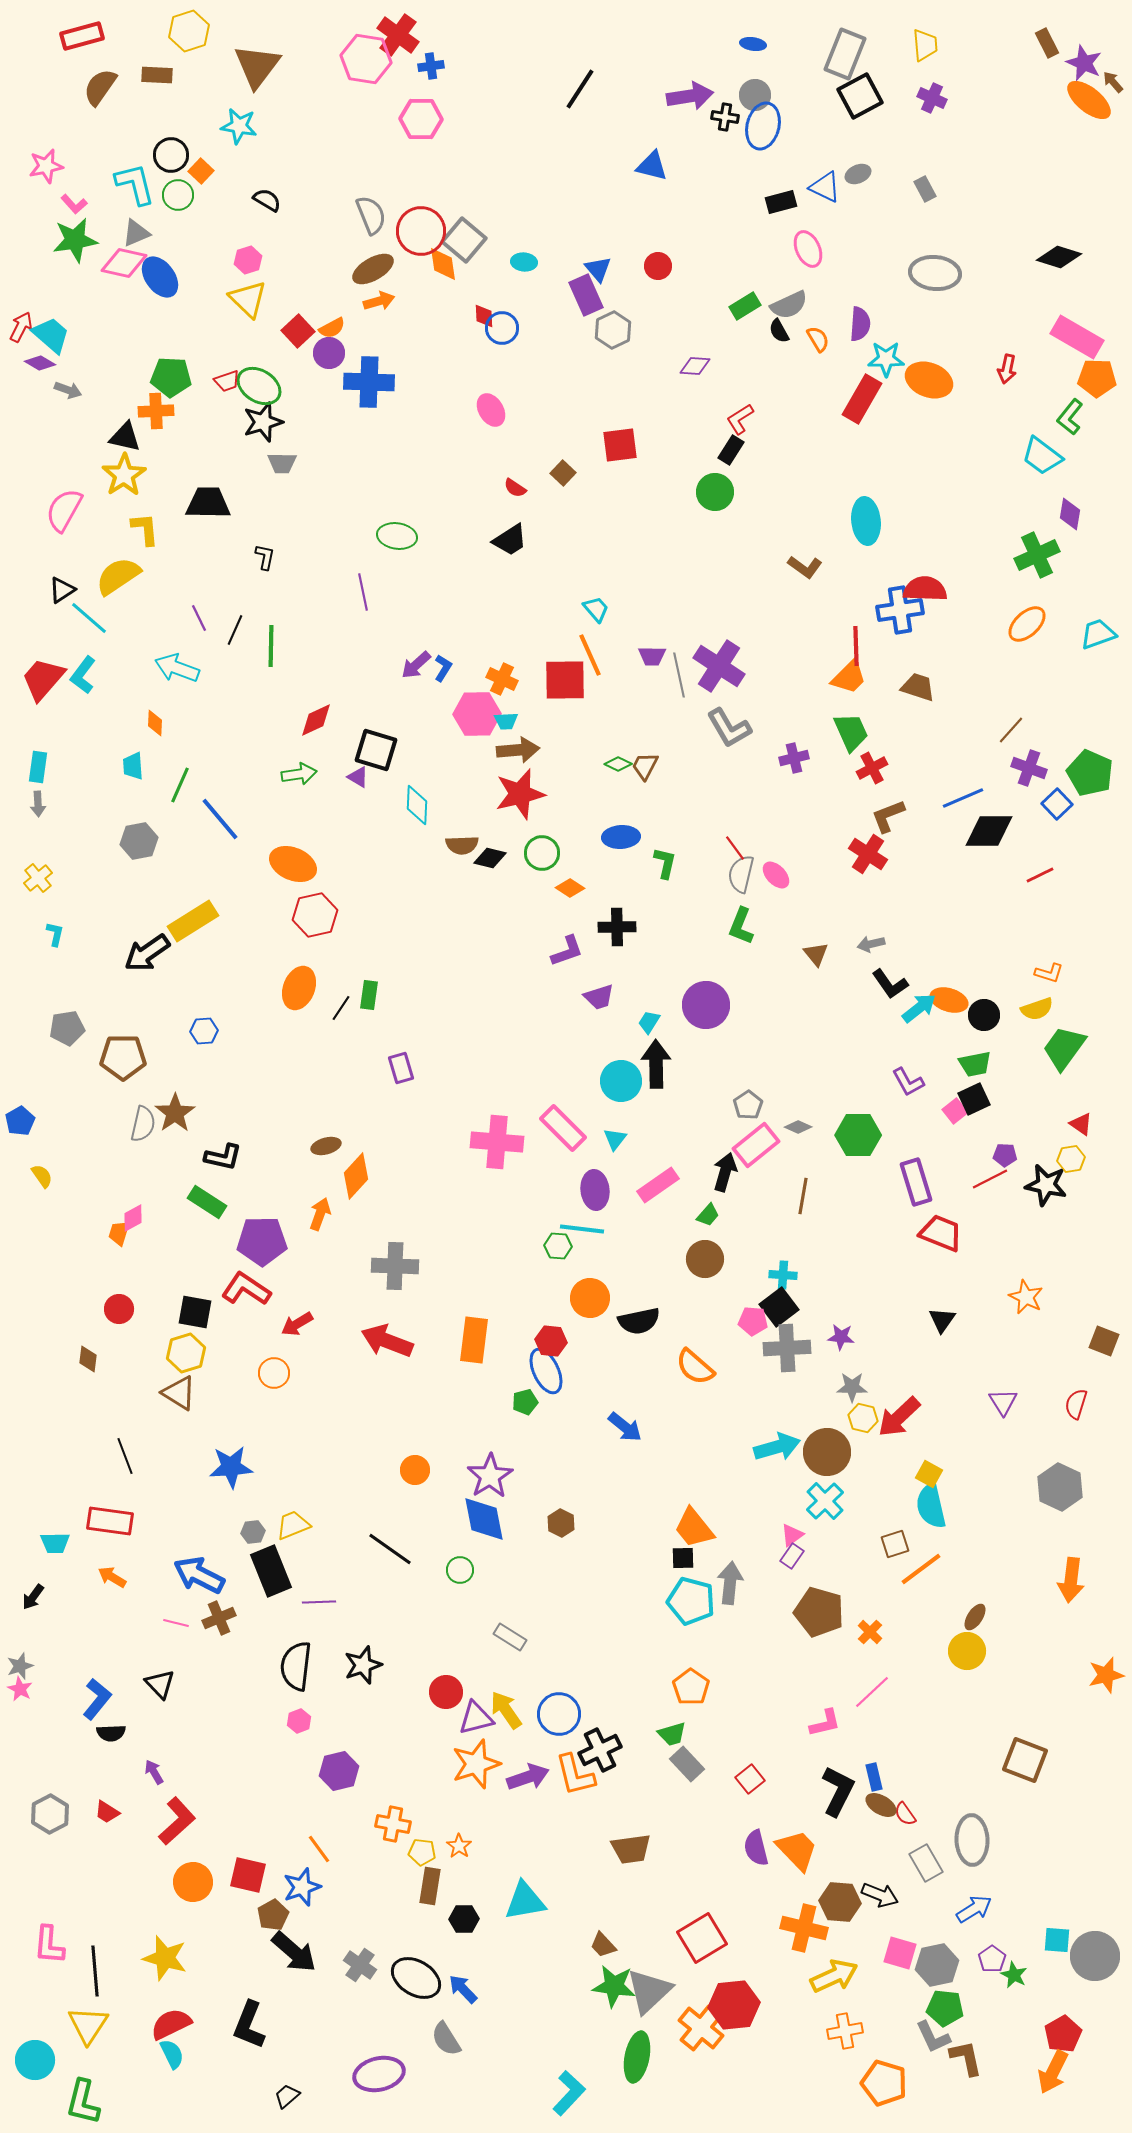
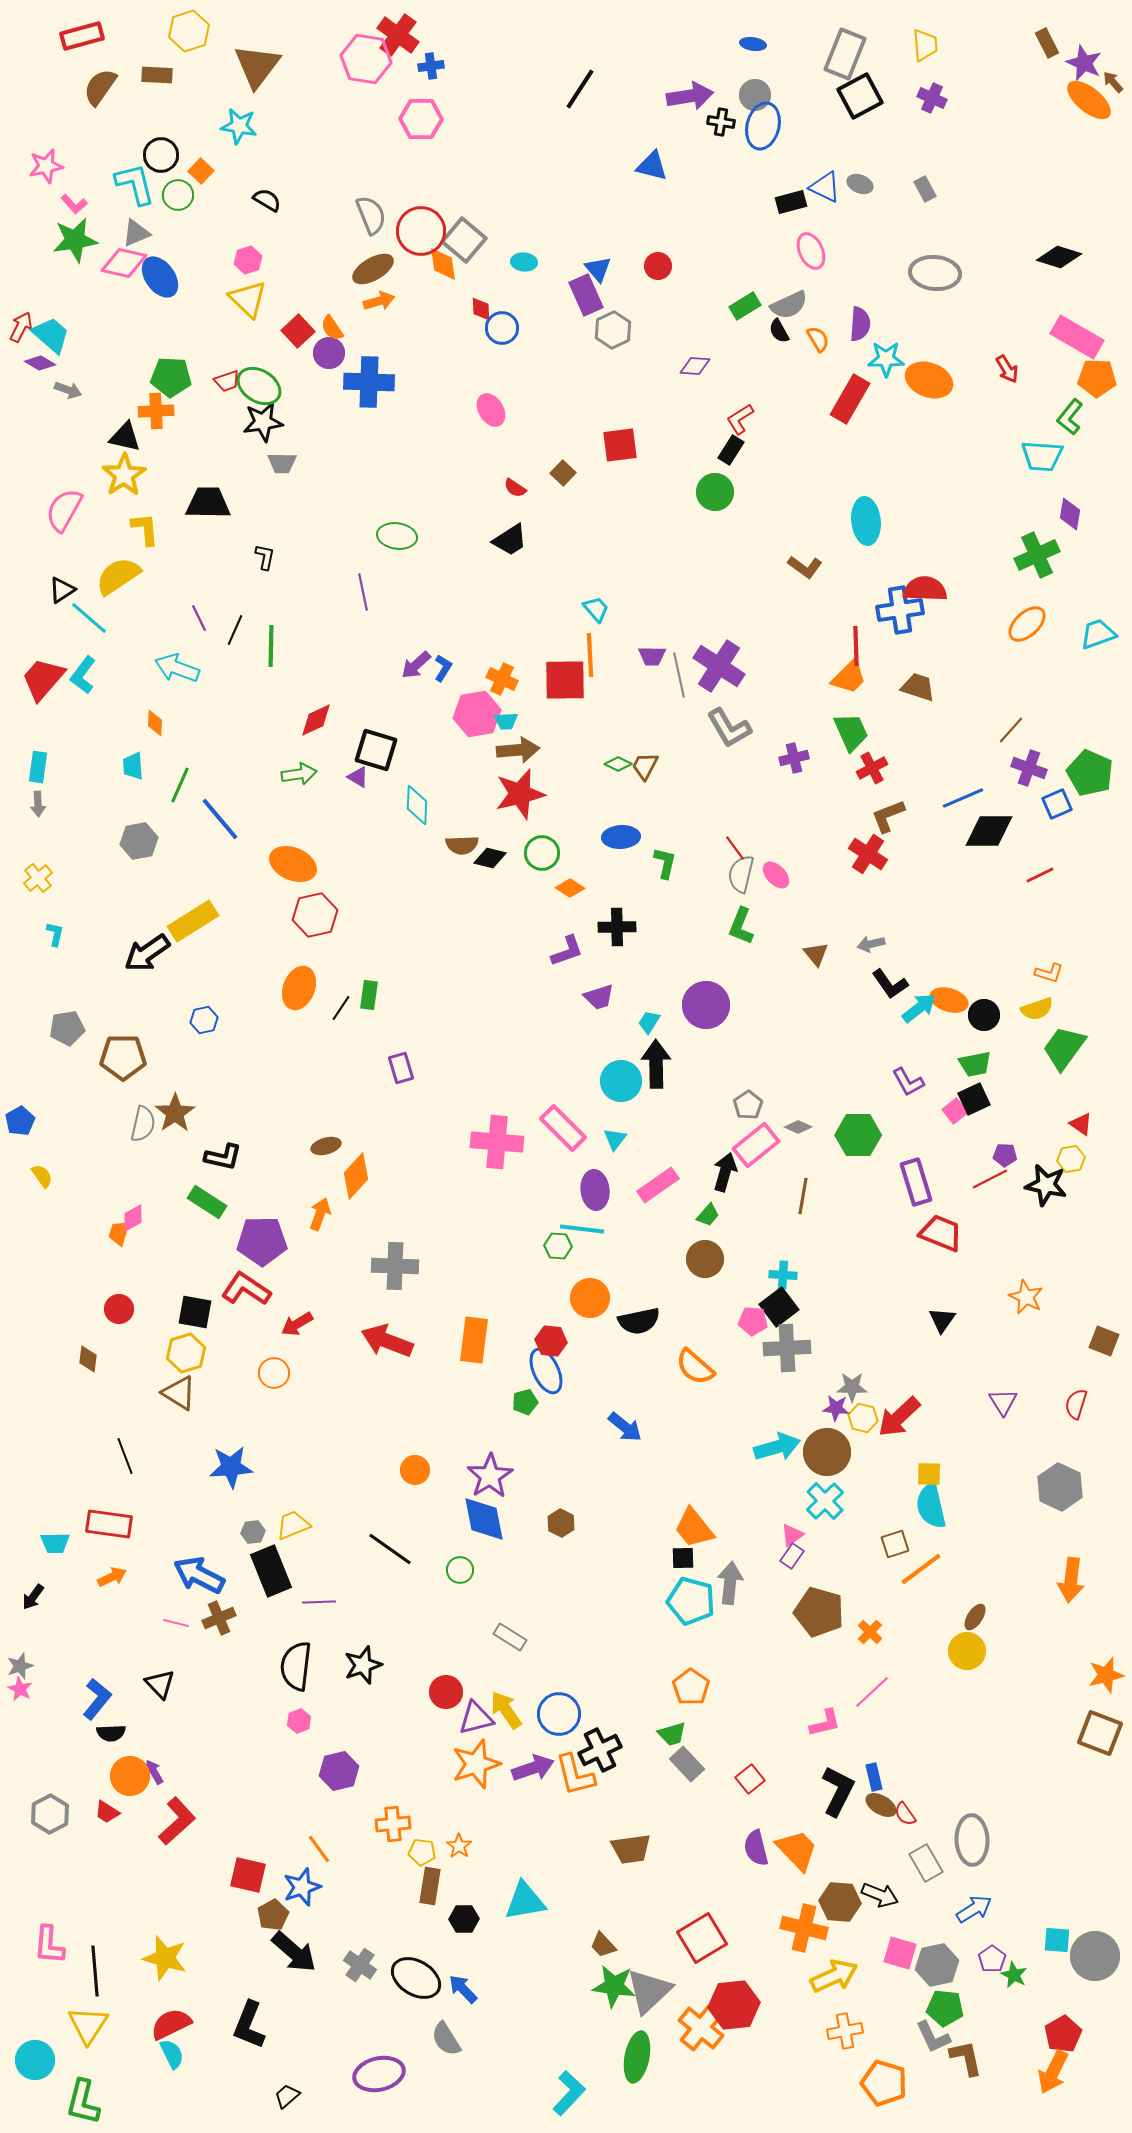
black cross at (725, 117): moved 4 px left, 5 px down
black circle at (171, 155): moved 10 px left
gray ellipse at (858, 174): moved 2 px right, 10 px down; rotated 45 degrees clockwise
black rectangle at (781, 202): moved 10 px right
pink ellipse at (808, 249): moved 3 px right, 2 px down
red diamond at (484, 316): moved 3 px left, 7 px up
orange semicircle at (332, 328): rotated 84 degrees clockwise
red arrow at (1007, 369): rotated 44 degrees counterclockwise
red rectangle at (862, 399): moved 12 px left
black star at (263, 422): rotated 9 degrees clockwise
cyan trapezoid at (1042, 456): rotated 33 degrees counterclockwise
orange line at (590, 655): rotated 21 degrees clockwise
pink hexagon at (477, 714): rotated 9 degrees counterclockwise
blue square at (1057, 804): rotated 20 degrees clockwise
blue hexagon at (204, 1031): moved 11 px up; rotated 8 degrees counterclockwise
purple star at (841, 1337): moved 5 px left, 71 px down
yellow square at (929, 1474): rotated 28 degrees counterclockwise
red rectangle at (110, 1521): moved 1 px left, 3 px down
orange arrow at (112, 1577): rotated 124 degrees clockwise
brown square at (1025, 1760): moved 75 px right, 27 px up
purple arrow at (528, 1777): moved 5 px right, 9 px up
orange cross at (393, 1824): rotated 16 degrees counterclockwise
orange circle at (193, 1882): moved 63 px left, 106 px up
